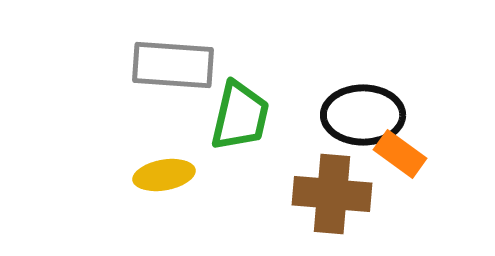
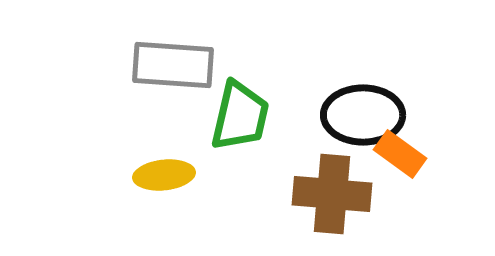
yellow ellipse: rotated 4 degrees clockwise
